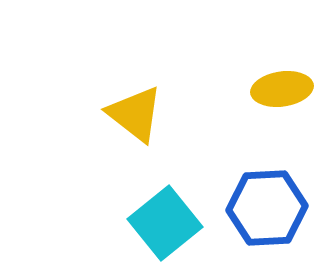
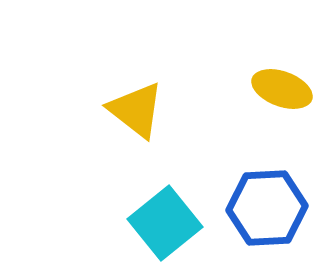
yellow ellipse: rotated 28 degrees clockwise
yellow triangle: moved 1 px right, 4 px up
